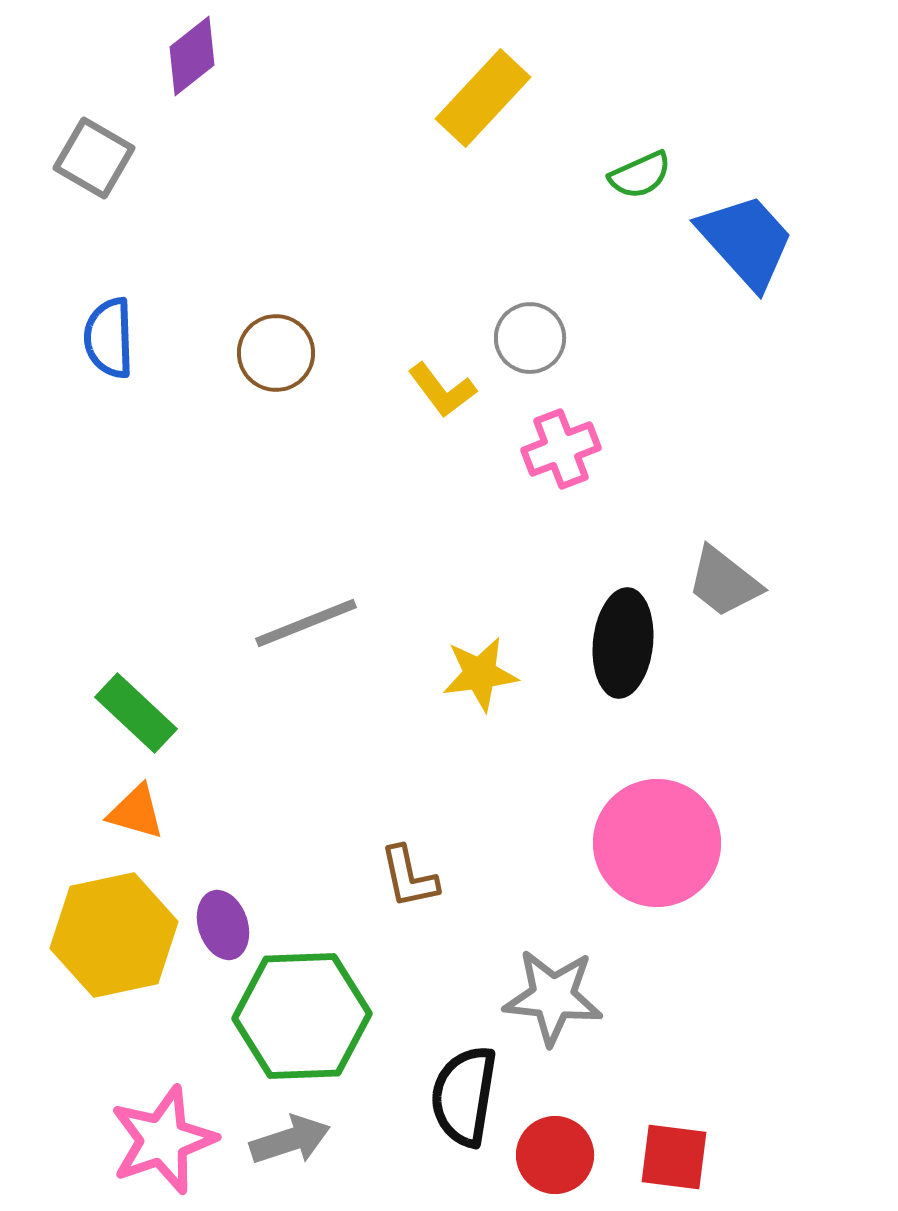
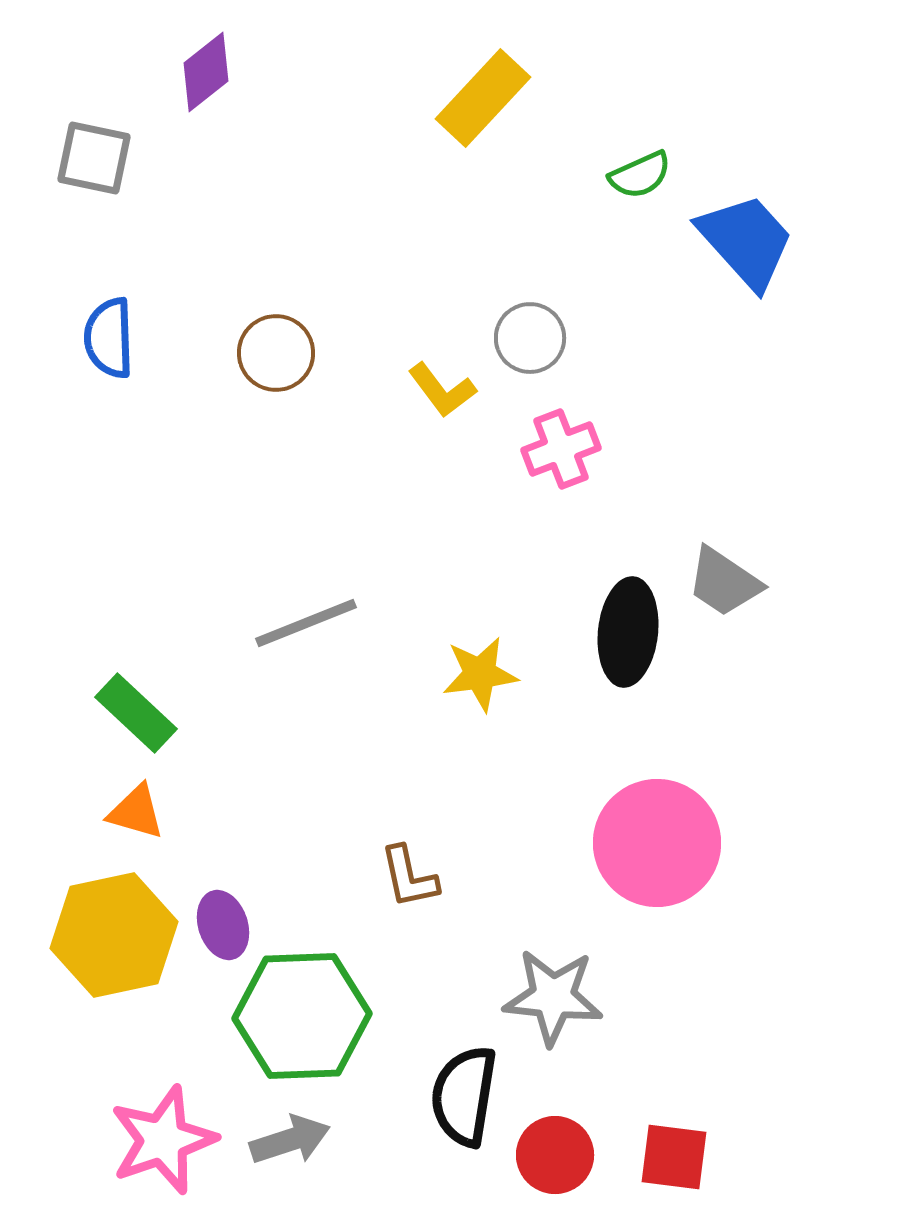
purple diamond: moved 14 px right, 16 px down
gray square: rotated 18 degrees counterclockwise
gray trapezoid: rotated 4 degrees counterclockwise
black ellipse: moved 5 px right, 11 px up
